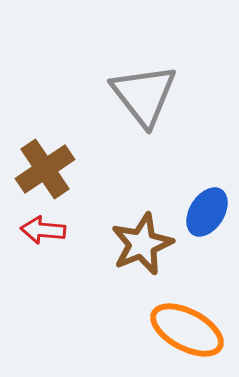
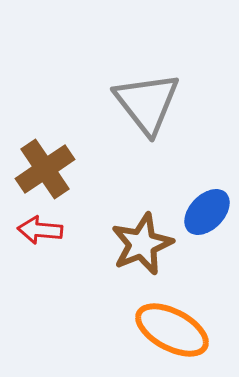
gray triangle: moved 3 px right, 8 px down
blue ellipse: rotated 12 degrees clockwise
red arrow: moved 3 px left
orange ellipse: moved 15 px left
